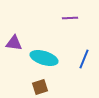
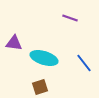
purple line: rotated 21 degrees clockwise
blue line: moved 4 px down; rotated 60 degrees counterclockwise
